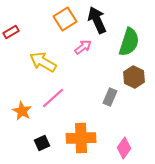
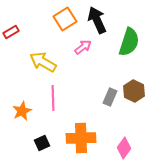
brown hexagon: moved 14 px down
pink line: rotated 50 degrees counterclockwise
orange star: rotated 18 degrees clockwise
